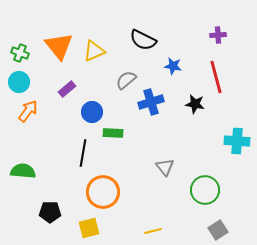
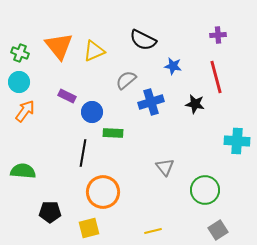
purple rectangle: moved 7 px down; rotated 66 degrees clockwise
orange arrow: moved 3 px left
